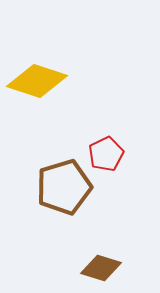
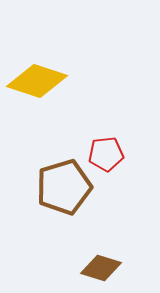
red pentagon: rotated 20 degrees clockwise
